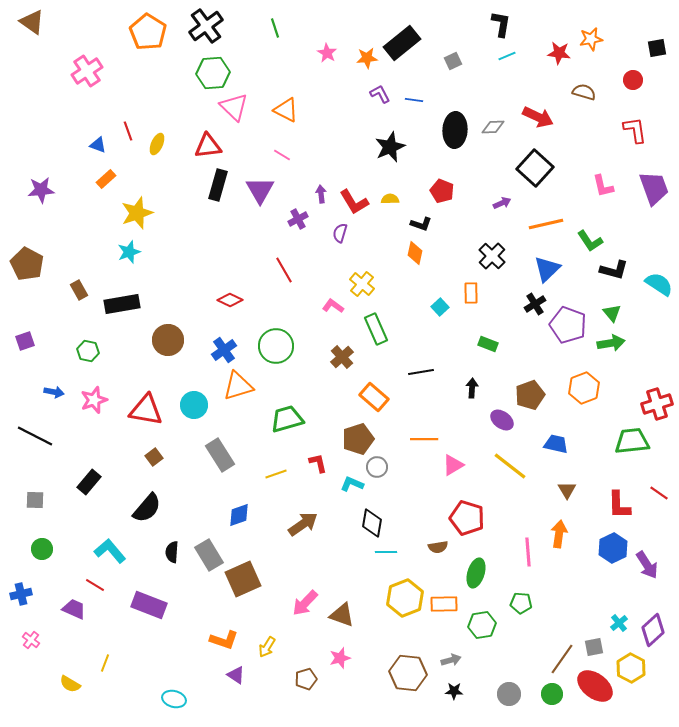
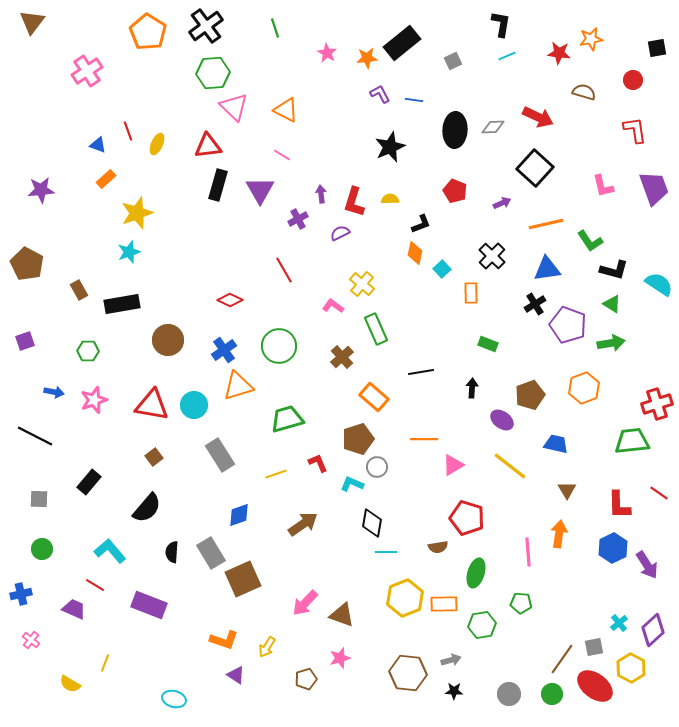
brown triangle at (32, 22): rotated 32 degrees clockwise
red pentagon at (442, 191): moved 13 px right
red L-shape at (354, 202): rotated 48 degrees clockwise
black L-shape at (421, 224): rotated 40 degrees counterclockwise
purple semicircle at (340, 233): rotated 48 degrees clockwise
blue triangle at (547, 269): rotated 36 degrees clockwise
cyan square at (440, 307): moved 2 px right, 38 px up
green triangle at (612, 313): moved 9 px up; rotated 18 degrees counterclockwise
green circle at (276, 346): moved 3 px right
green hexagon at (88, 351): rotated 10 degrees counterclockwise
red triangle at (146, 410): moved 6 px right, 5 px up
red L-shape at (318, 463): rotated 10 degrees counterclockwise
gray square at (35, 500): moved 4 px right, 1 px up
gray rectangle at (209, 555): moved 2 px right, 2 px up
